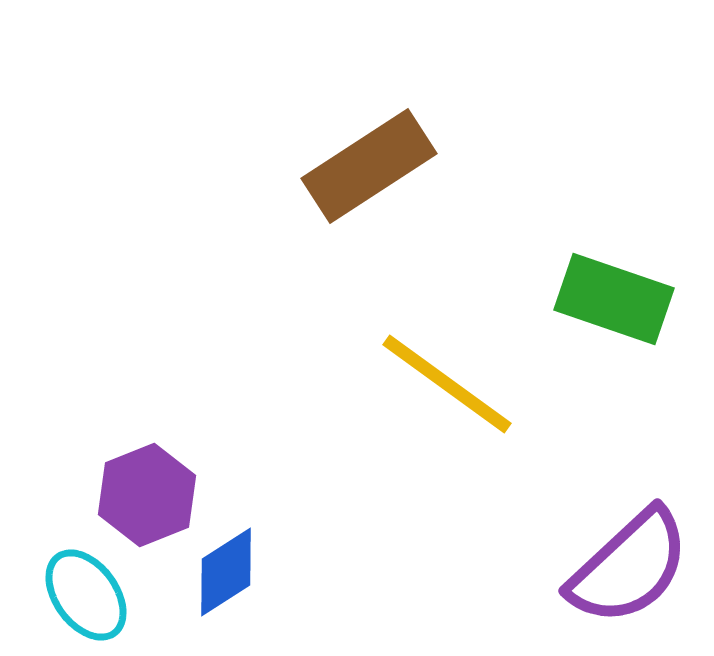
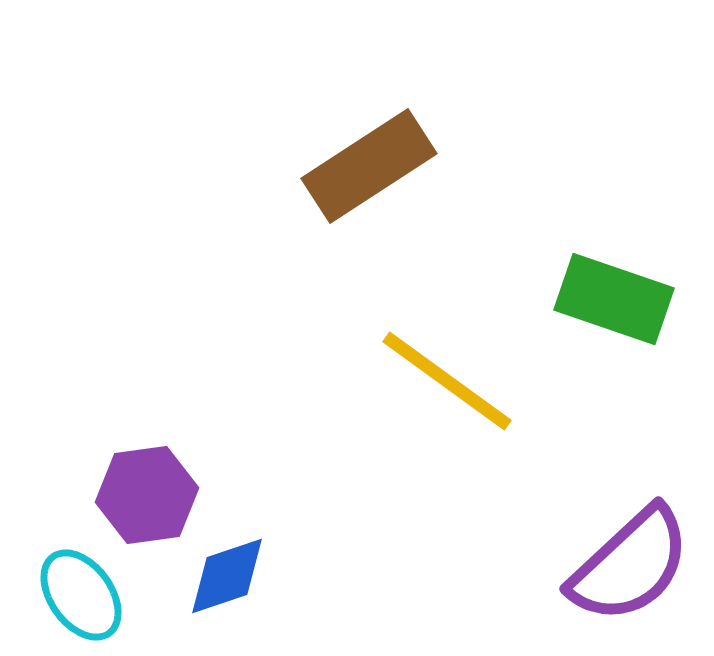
yellow line: moved 3 px up
purple hexagon: rotated 14 degrees clockwise
purple semicircle: moved 1 px right, 2 px up
blue diamond: moved 1 px right, 4 px down; rotated 14 degrees clockwise
cyan ellipse: moved 5 px left
